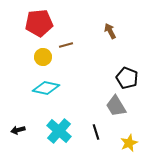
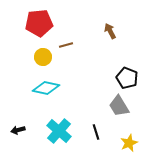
gray trapezoid: moved 3 px right
